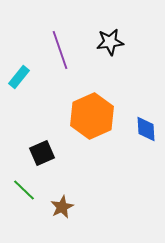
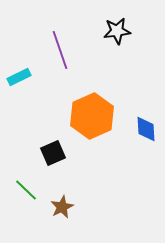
black star: moved 7 px right, 11 px up
cyan rectangle: rotated 25 degrees clockwise
black square: moved 11 px right
green line: moved 2 px right
